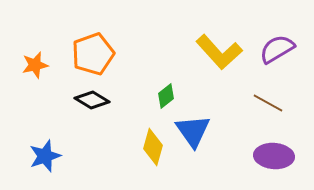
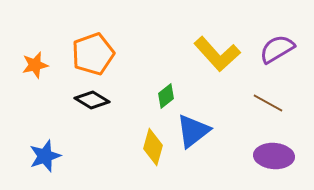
yellow L-shape: moved 2 px left, 2 px down
blue triangle: rotated 27 degrees clockwise
